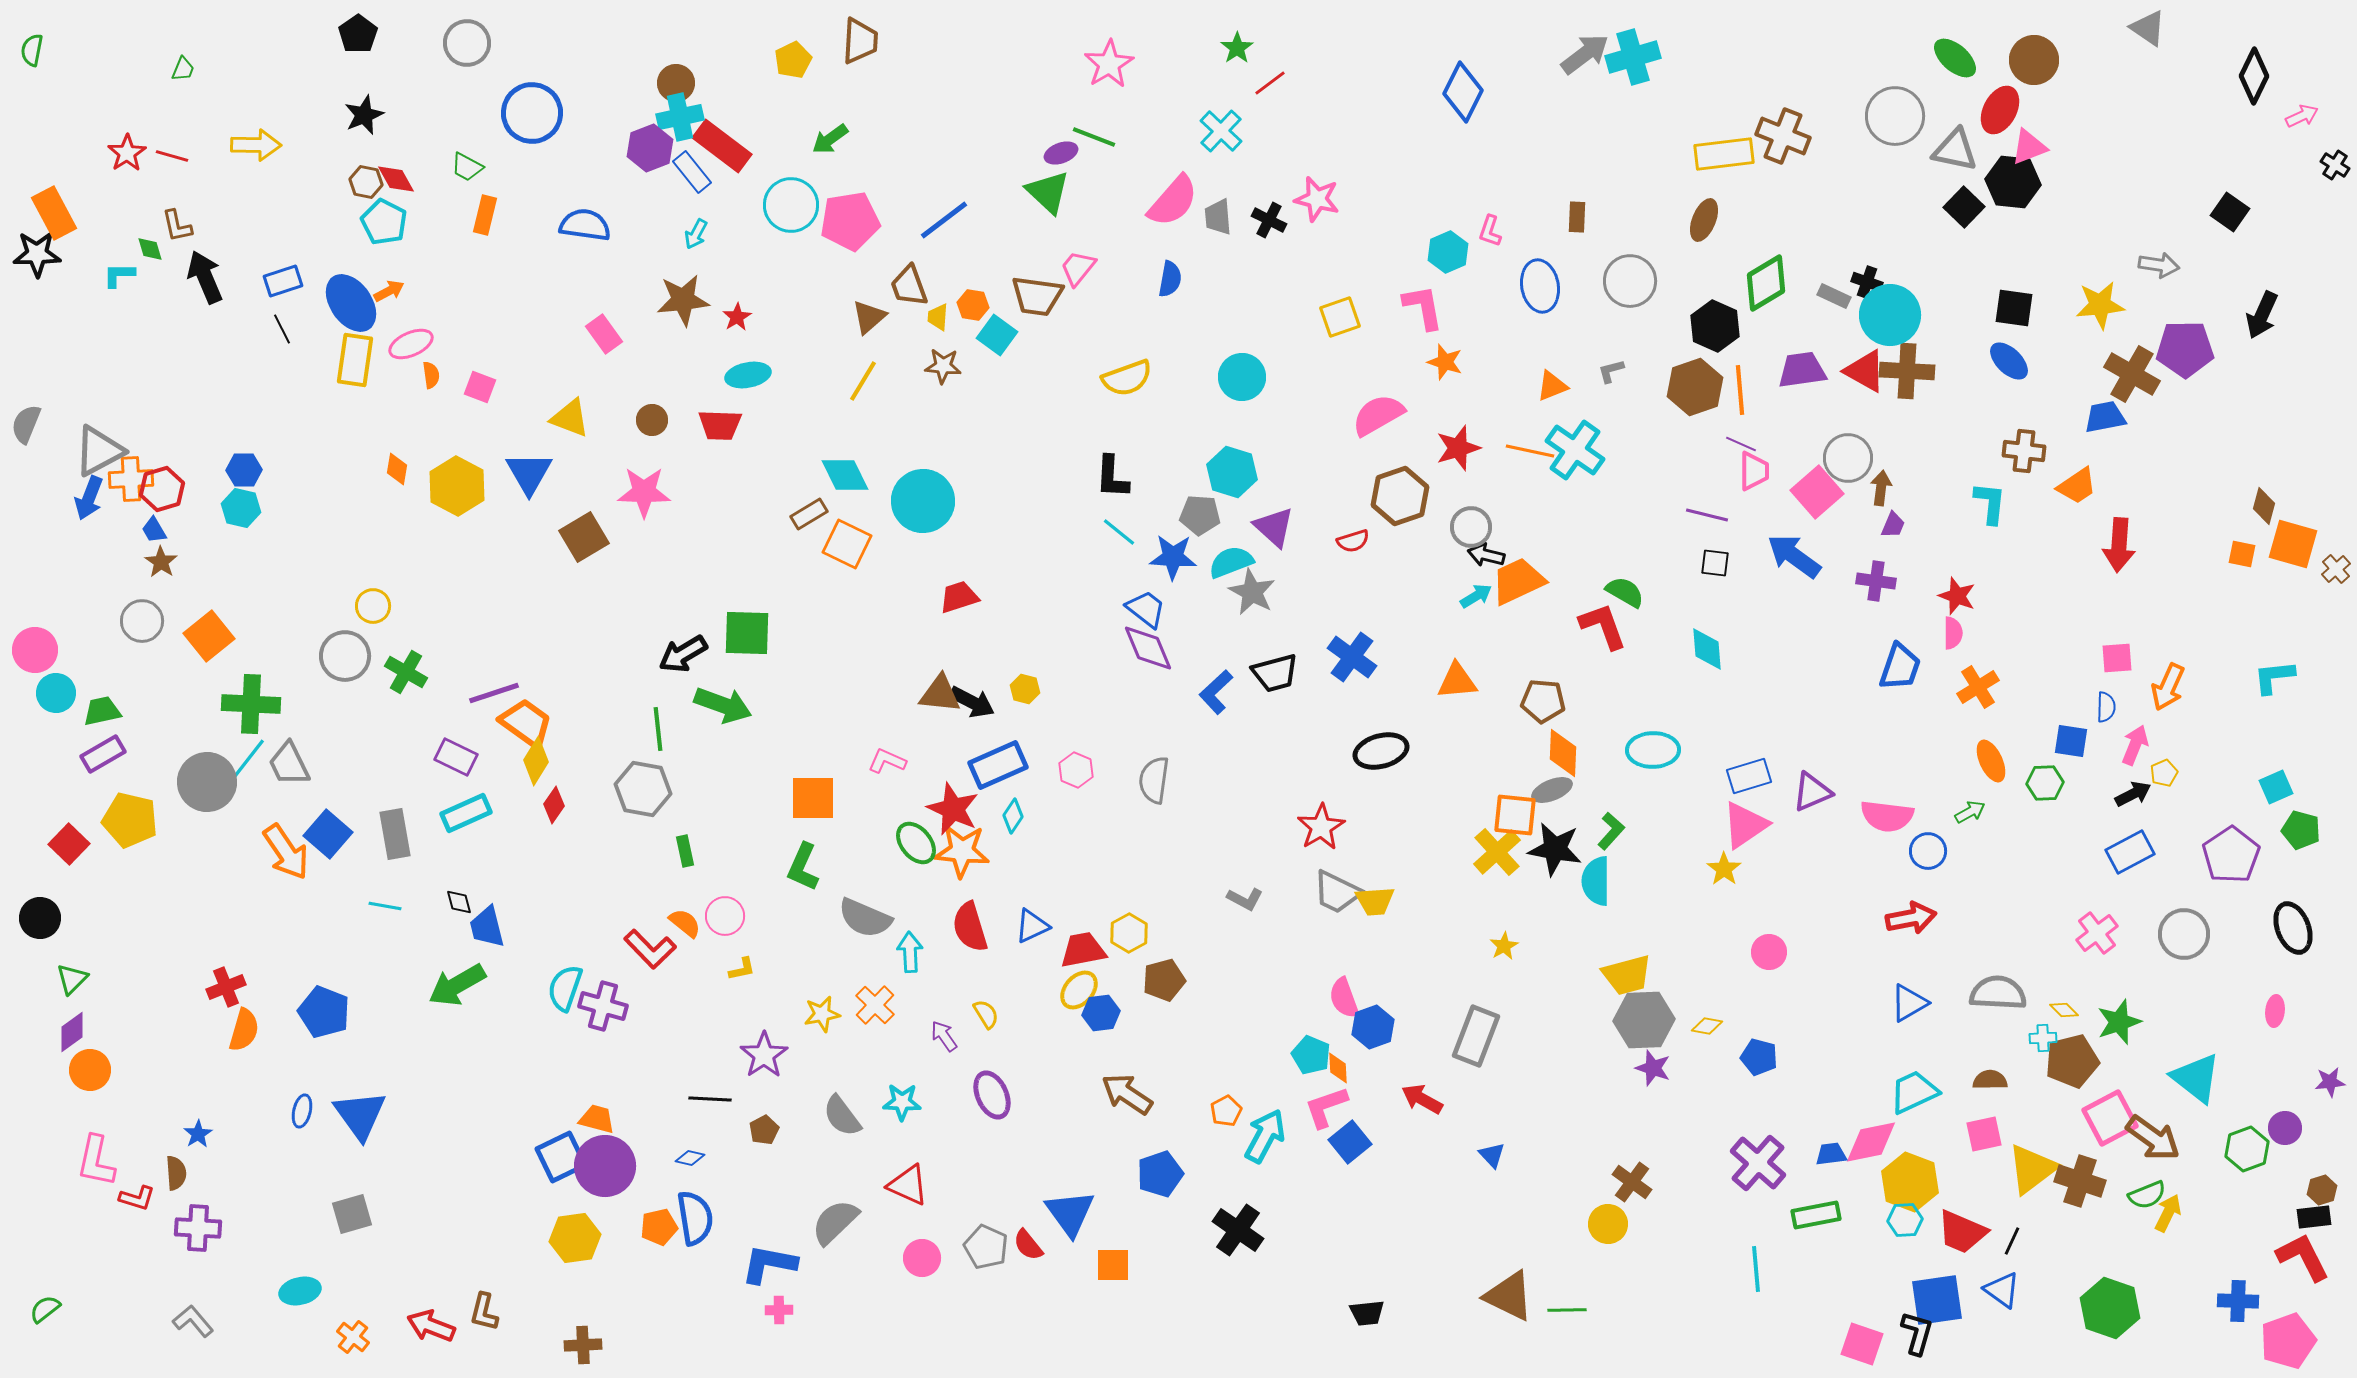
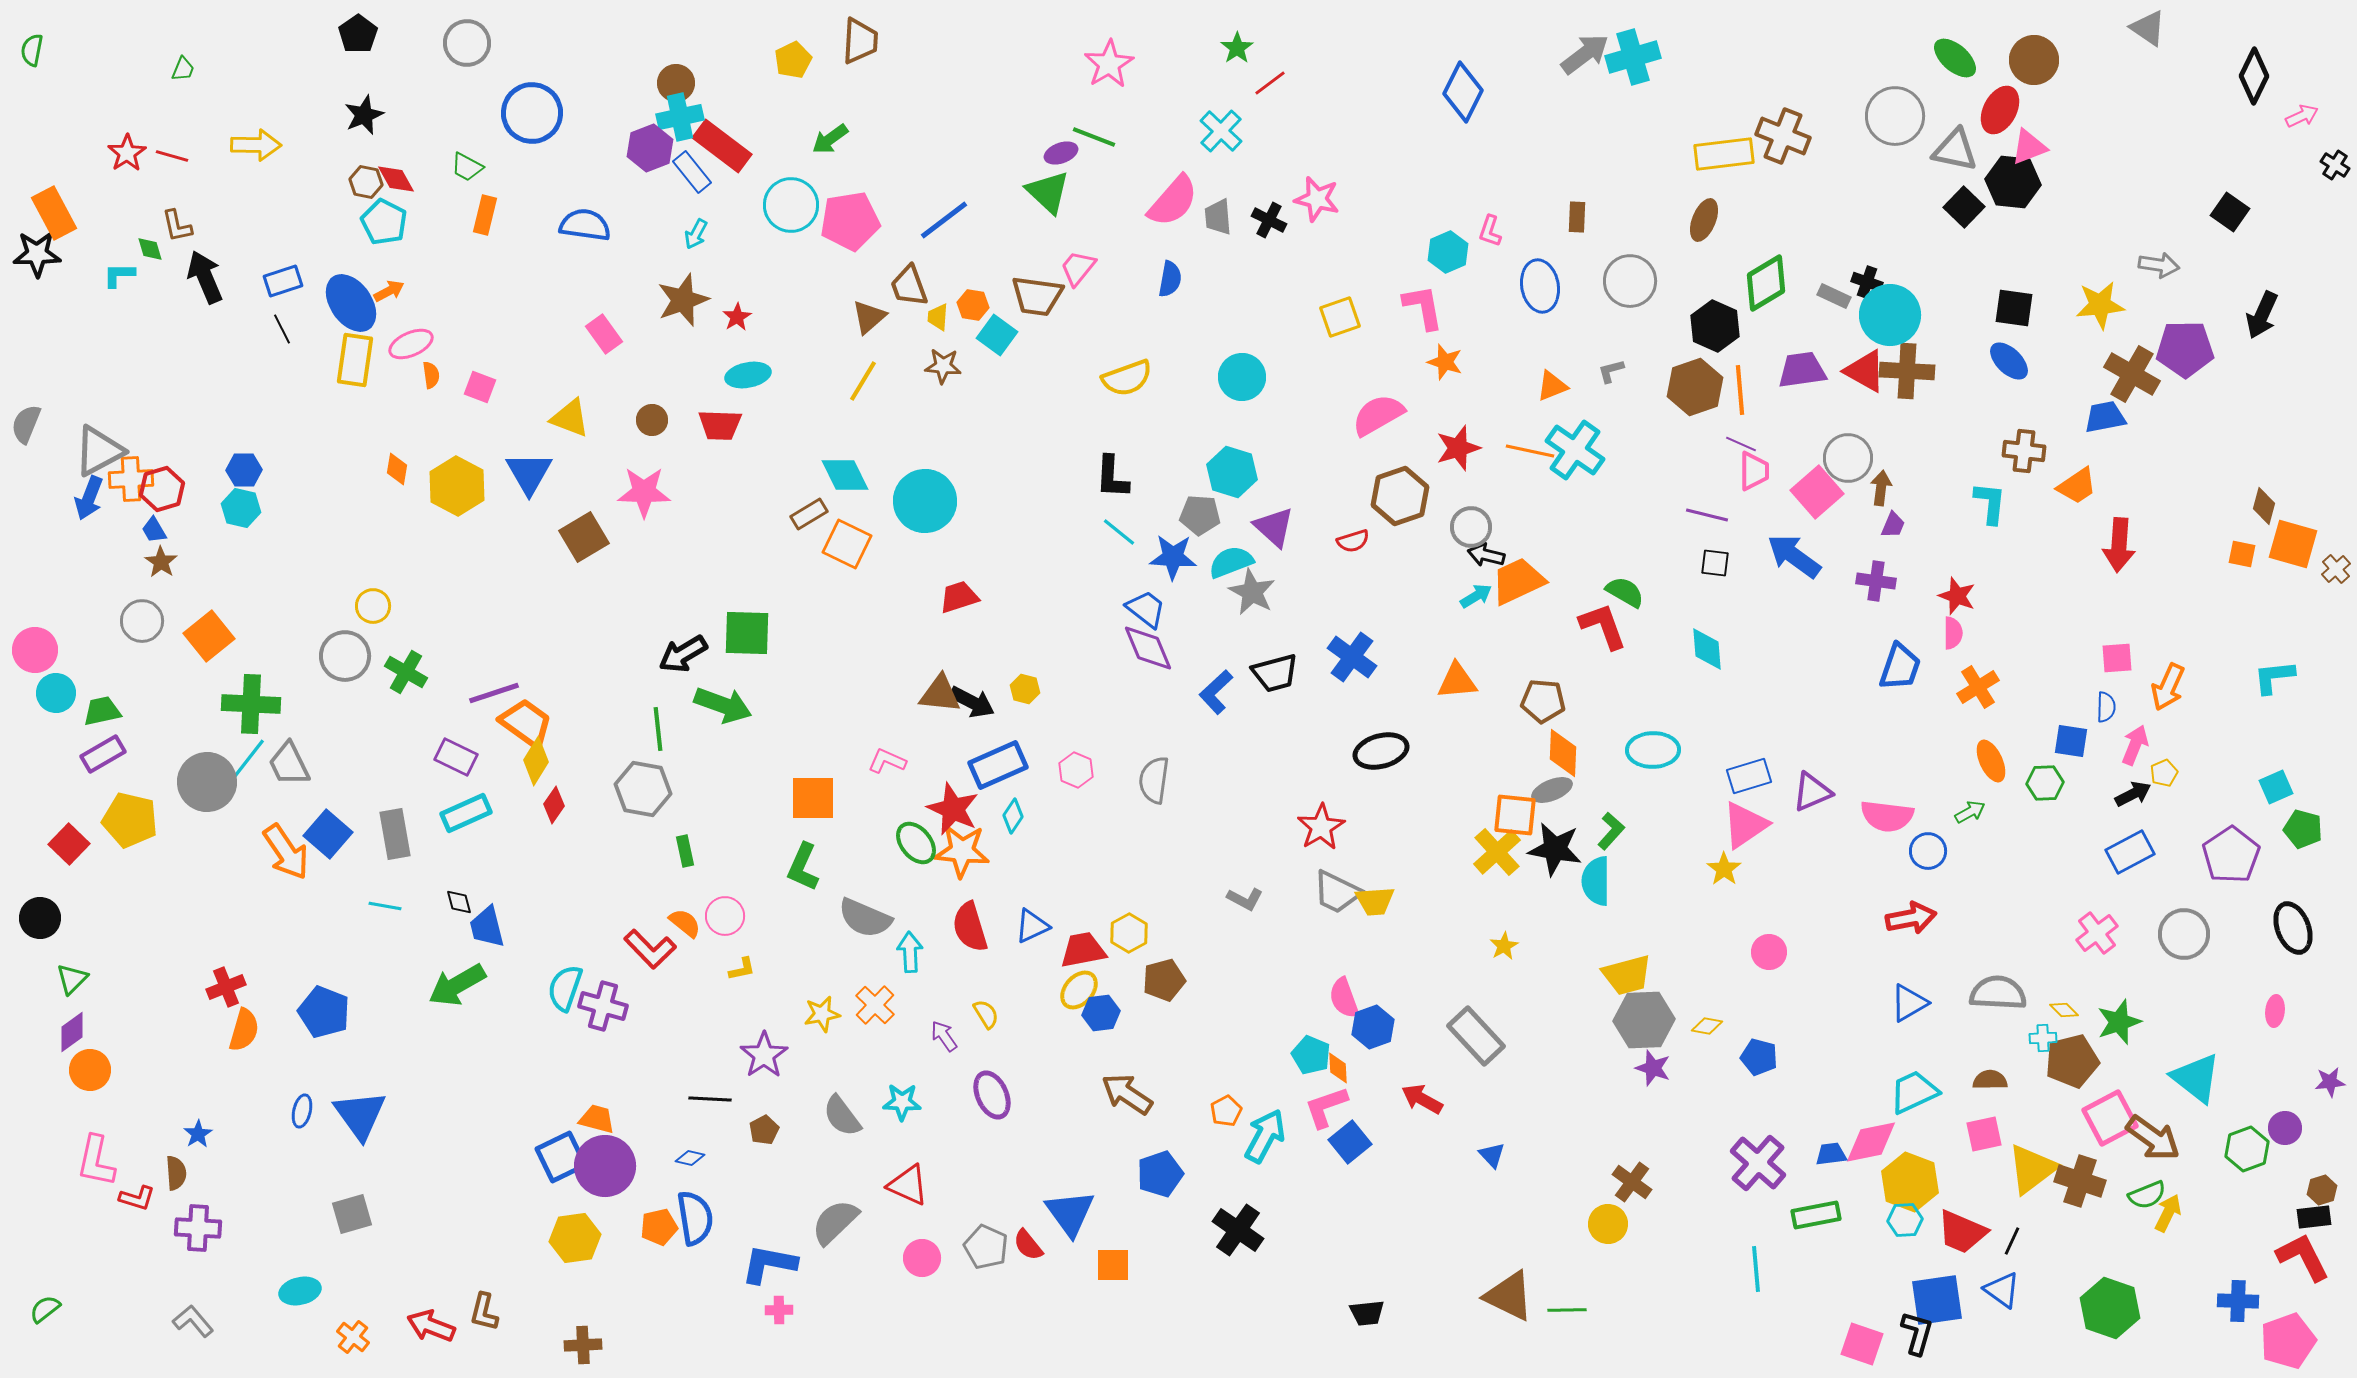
brown star at (683, 300): rotated 14 degrees counterclockwise
cyan circle at (923, 501): moved 2 px right
green pentagon at (2301, 830): moved 2 px right, 1 px up
gray rectangle at (1476, 1036): rotated 64 degrees counterclockwise
